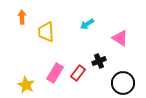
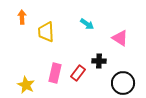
cyan arrow: rotated 112 degrees counterclockwise
black cross: rotated 24 degrees clockwise
pink rectangle: rotated 18 degrees counterclockwise
